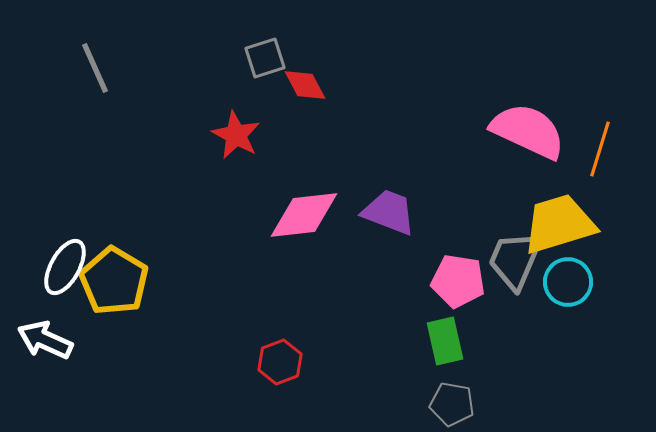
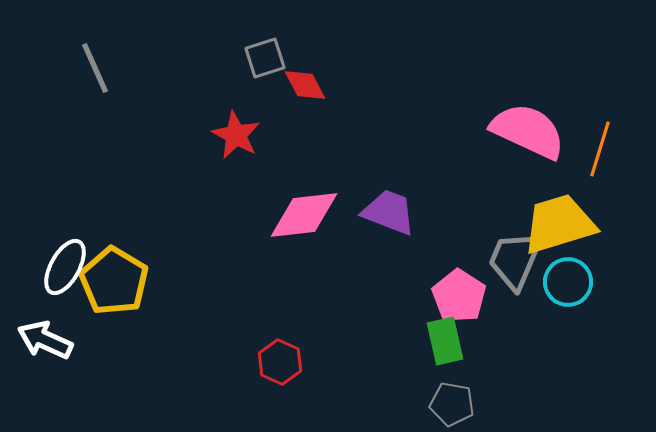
pink pentagon: moved 1 px right, 15 px down; rotated 24 degrees clockwise
red hexagon: rotated 15 degrees counterclockwise
